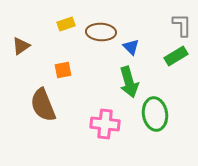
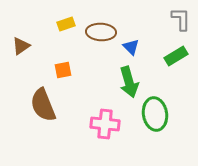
gray L-shape: moved 1 px left, 6 px up
